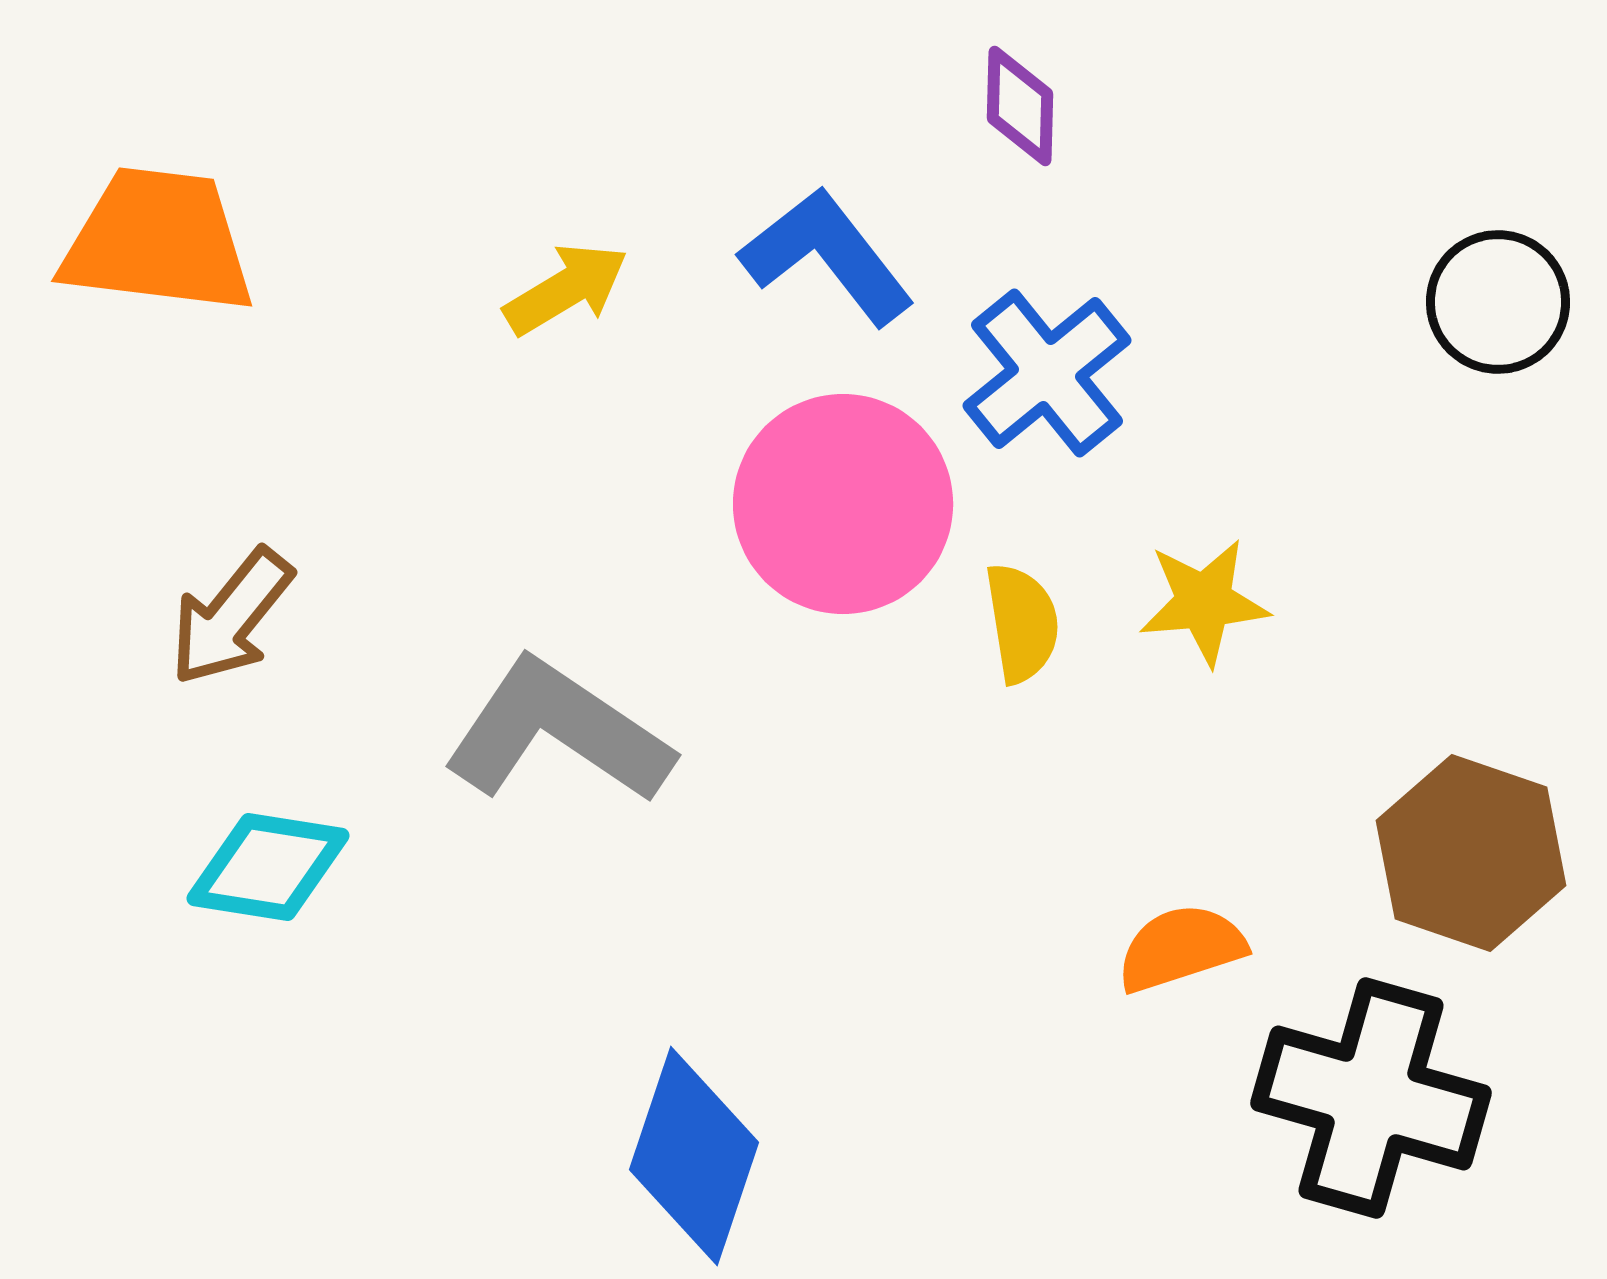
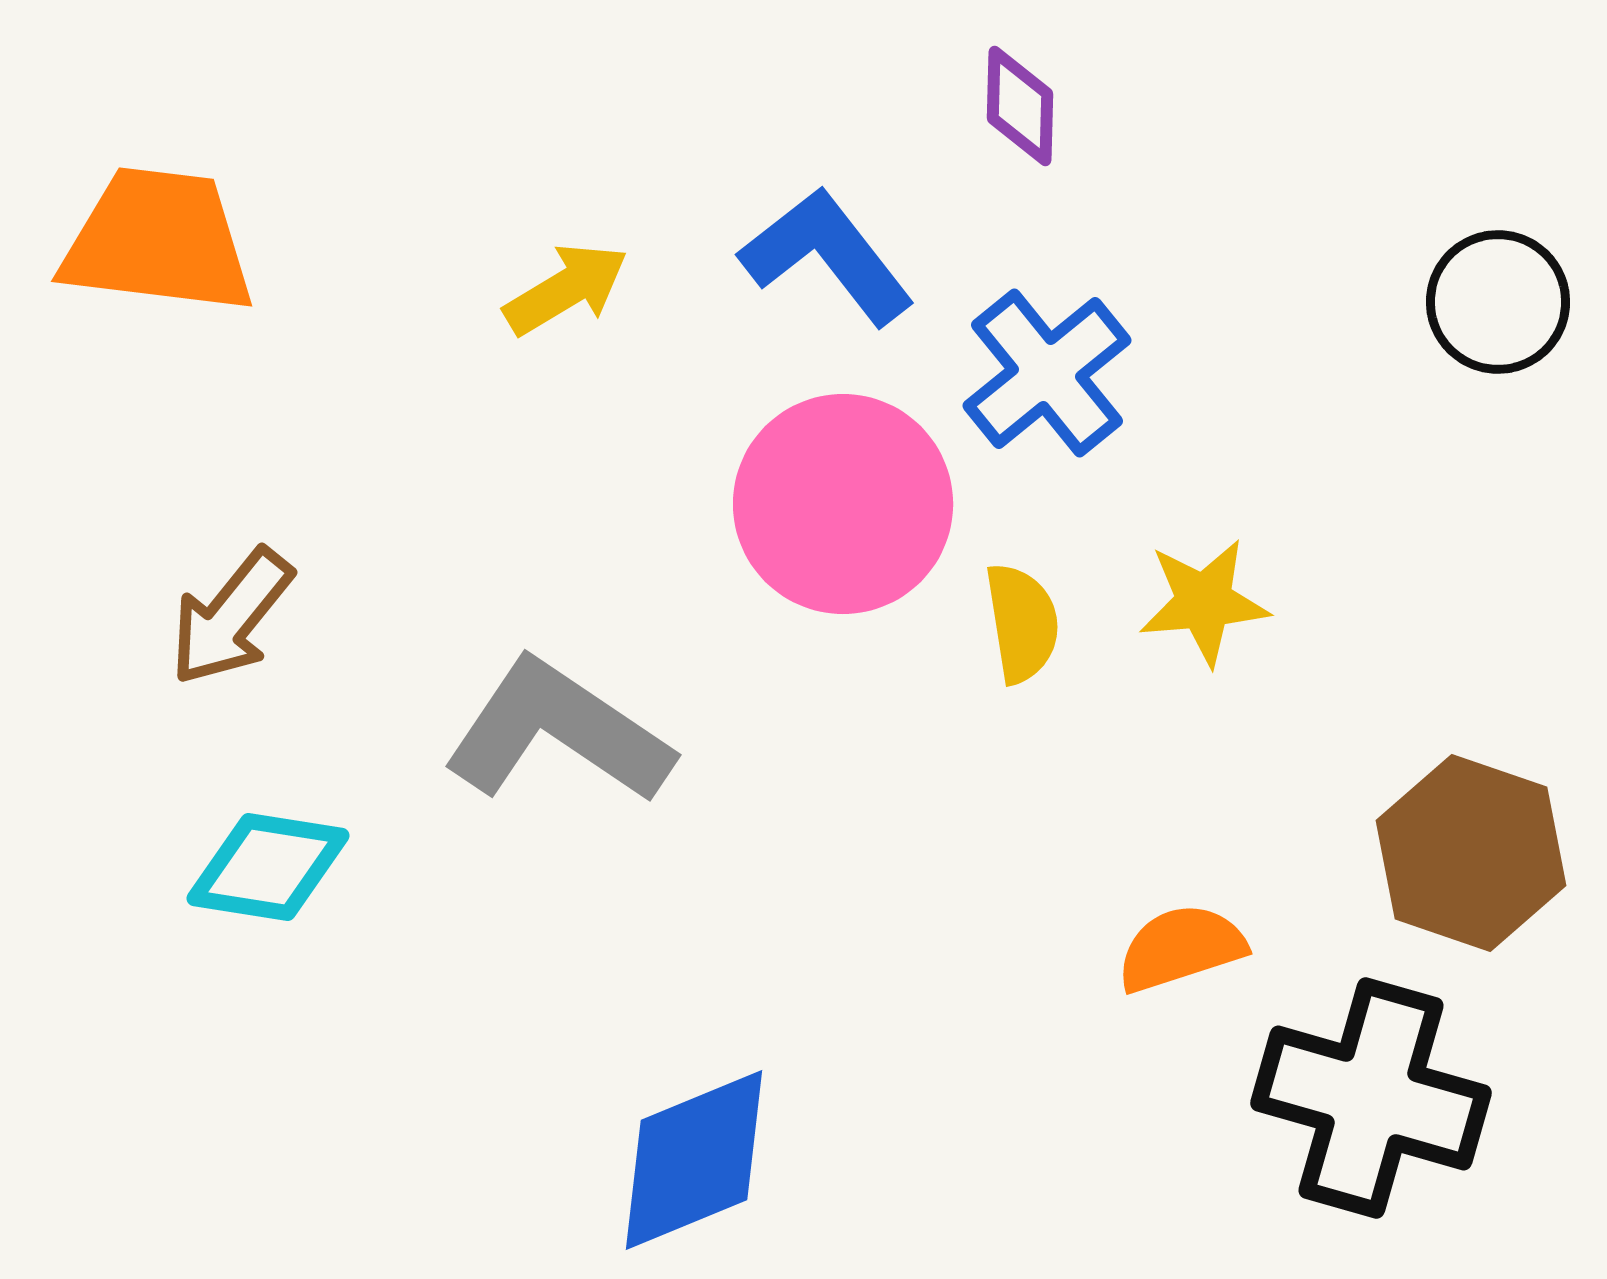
blue diamond: moved 4 px down; rotated 49 degrees clockwise
